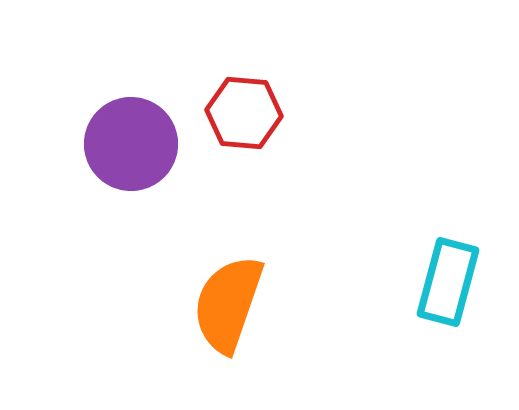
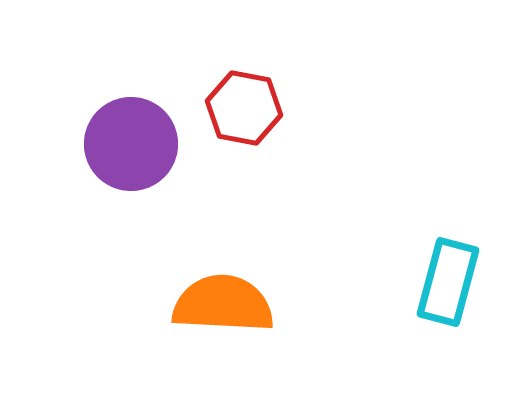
red hexagon: moved 5 px up; rotated 6 degrees clockwise
orange semicircle: moved 5 px left; rotated 74 degrees clockwise
